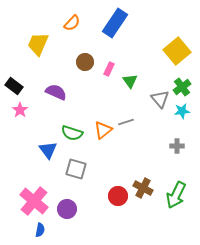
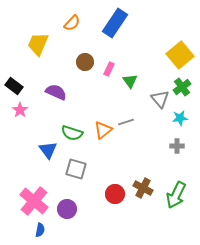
yellow square: moved 3 px right, 4 px down
cyan star: moved 2 px left, 7 px down
red circle: moved 3 px left, 2 px up
